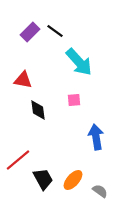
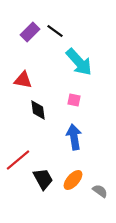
pink square: rotated 16 degrees clockwise
blue arrow: moved 22 px left
